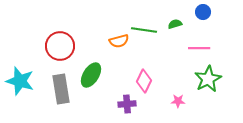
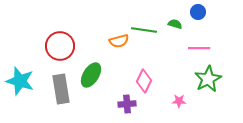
blue circle: moved 5 px left
green semicircle: rotated 32 degrees clockwise
pink star: moved 1 px right
